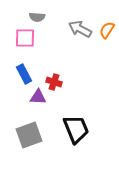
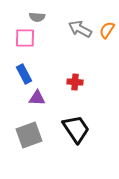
red cross: moved 21 px right; rotated 14 degrees counterclockwise
purple triangle: moved 1 px left, 1 px down
black trapezoid: rotated 12 degrees counterclockwise
